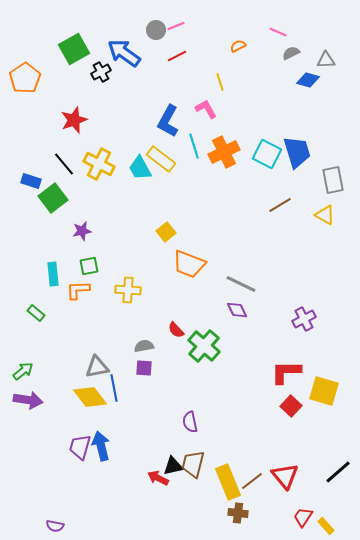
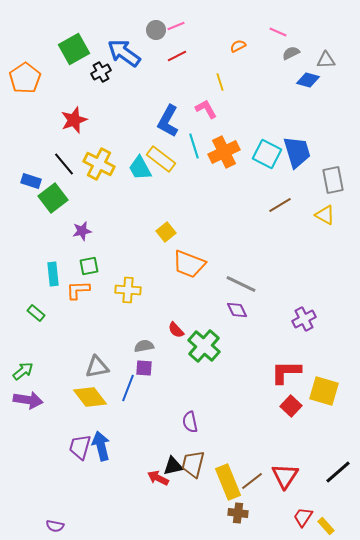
blue line at (114, 388): moved 14 px right; rotated 32 degrees clockwise
red triangle at (285, 476): rotated 12 degrees clockwise
